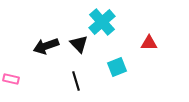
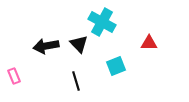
cyan cross: rotated 20 degrees counterclockwise
black arrow: rotated 10 degrees clockwise
cyan square: moved 1 px left, 1 px up
pink rectangle: moved 3 px right, 3 px up; rotated 56 degrees clockwise
